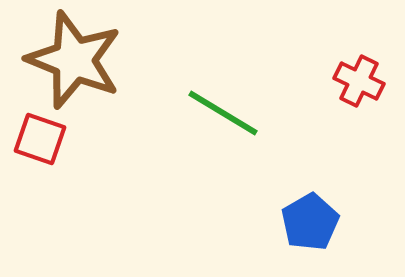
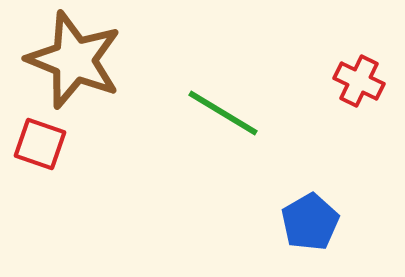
red square: moved 5 px down
